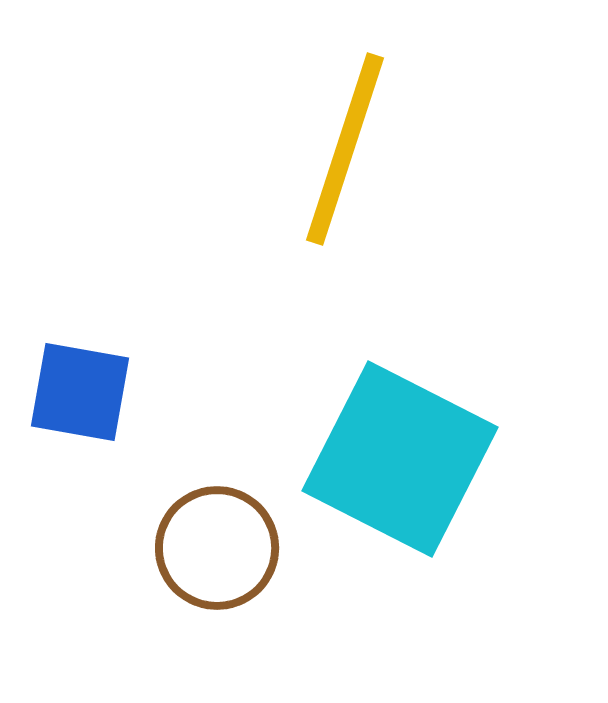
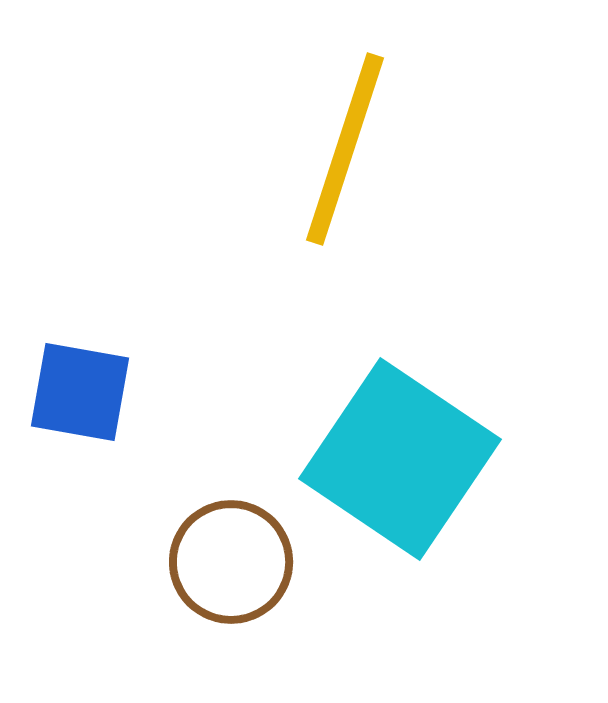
cyan square: rotated 7 degrees clockwise
brown circle: moved 14 px right, 14 px down
